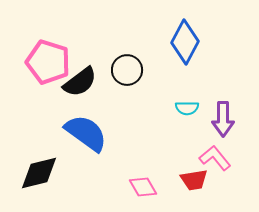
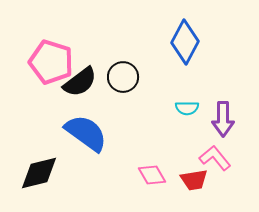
pink pentagon: moved 3 px right
black circle: moved 4 px left, 7 px down
pink diamond: moved 9 px right, 12 px up
